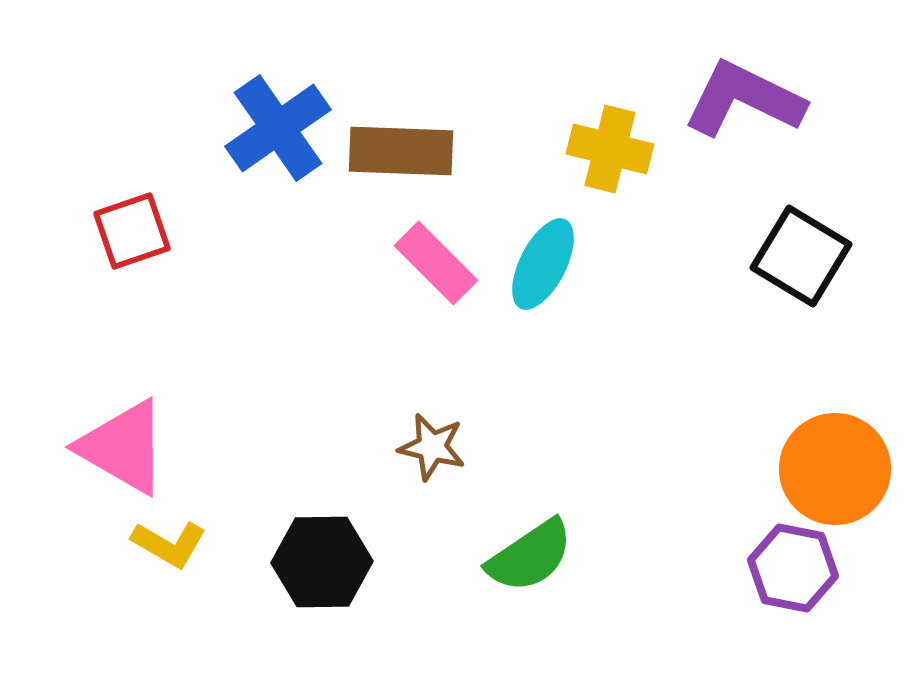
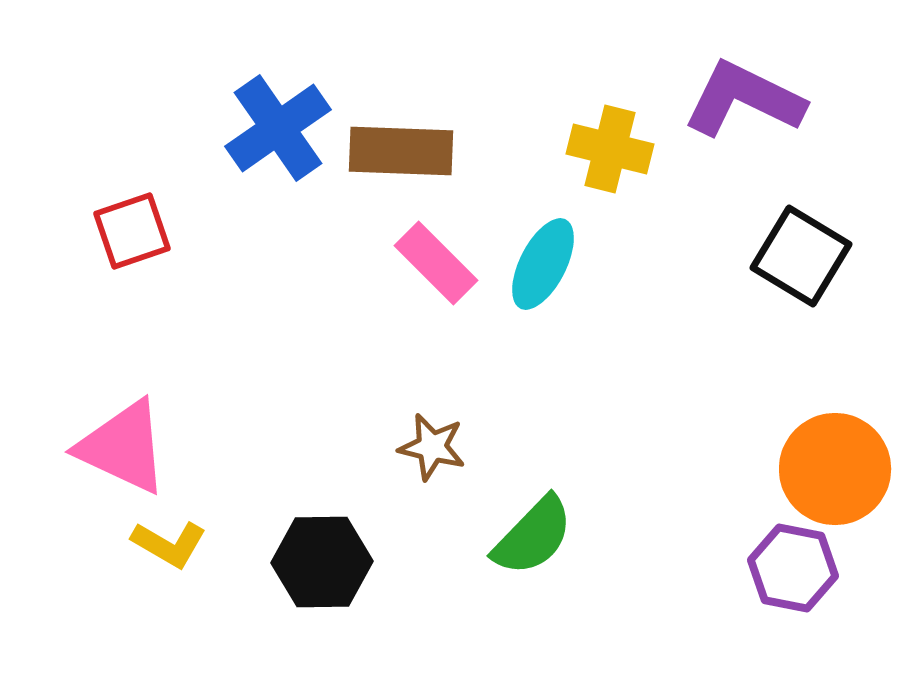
pink triangle: rotated 5 degrees counterclockwise
green semicircle: moved 3 px right, 20 px up; rotated 12 degrees counterclockwise
